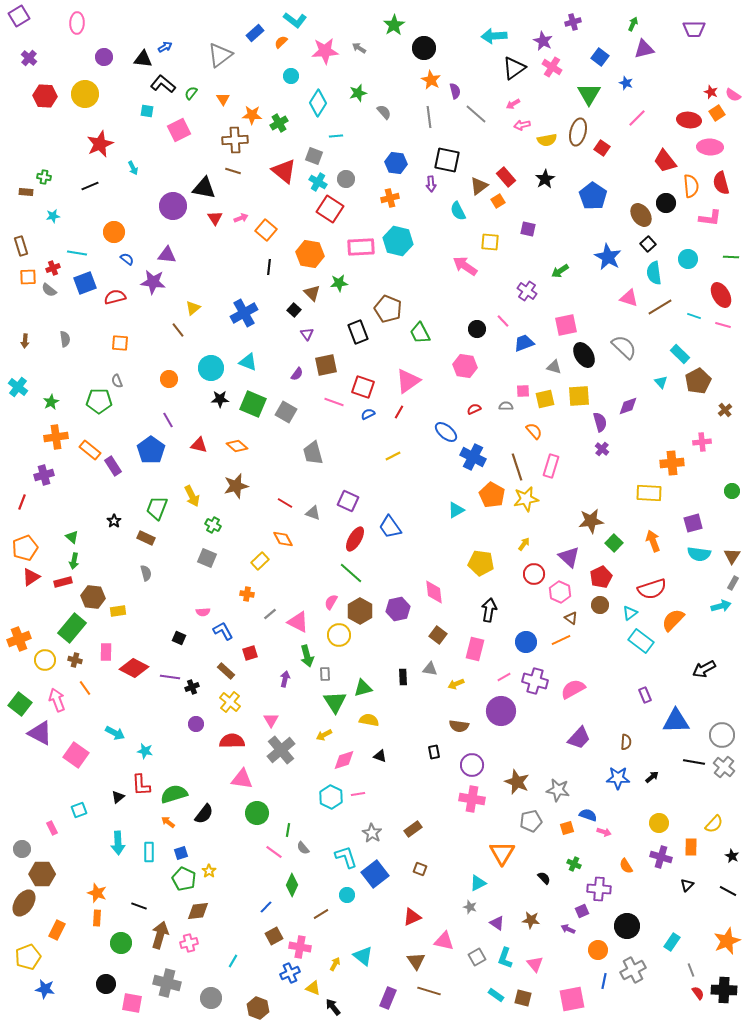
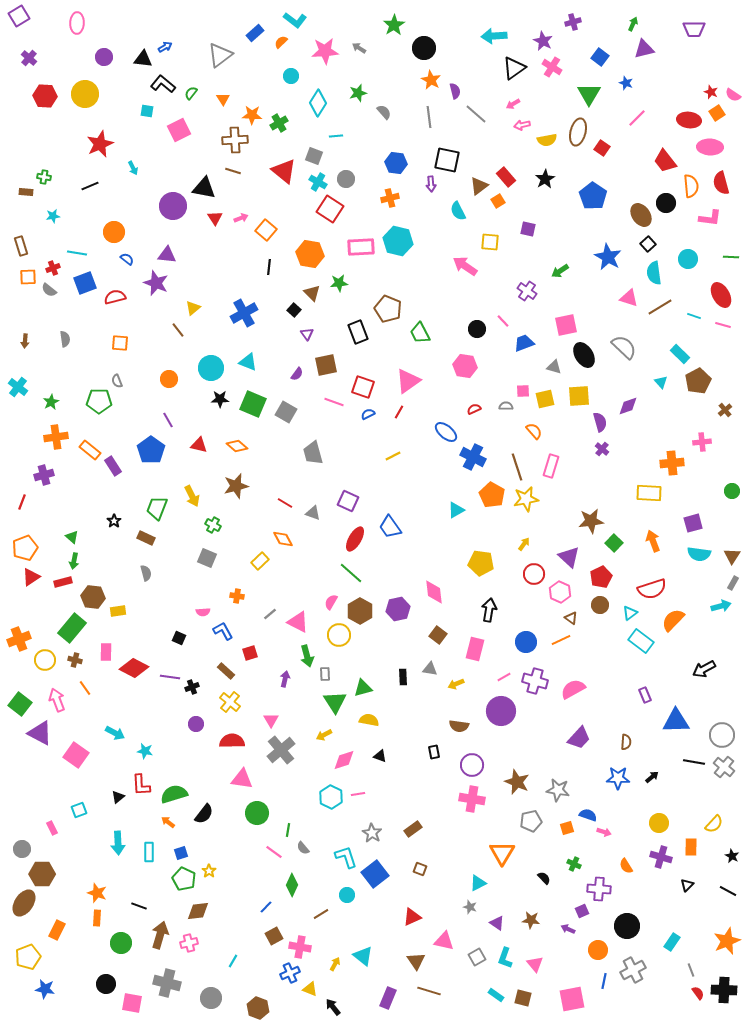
purple star at (153, 282): moved 3 px right, 1 px down; rotated 15 degrees clockwise
orange cross at (247, 594): moved 10 px left, 2 px down
yellow triangle at (313, 988): moved 3 px left, 1 px down
